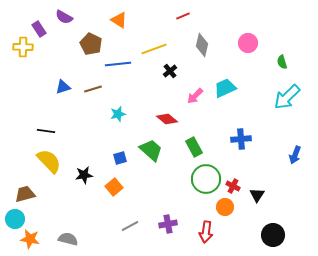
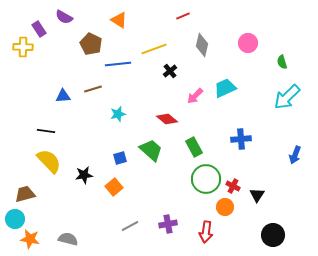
blue triangle: moved 9 px down; rotated 14 degrees clockwise
